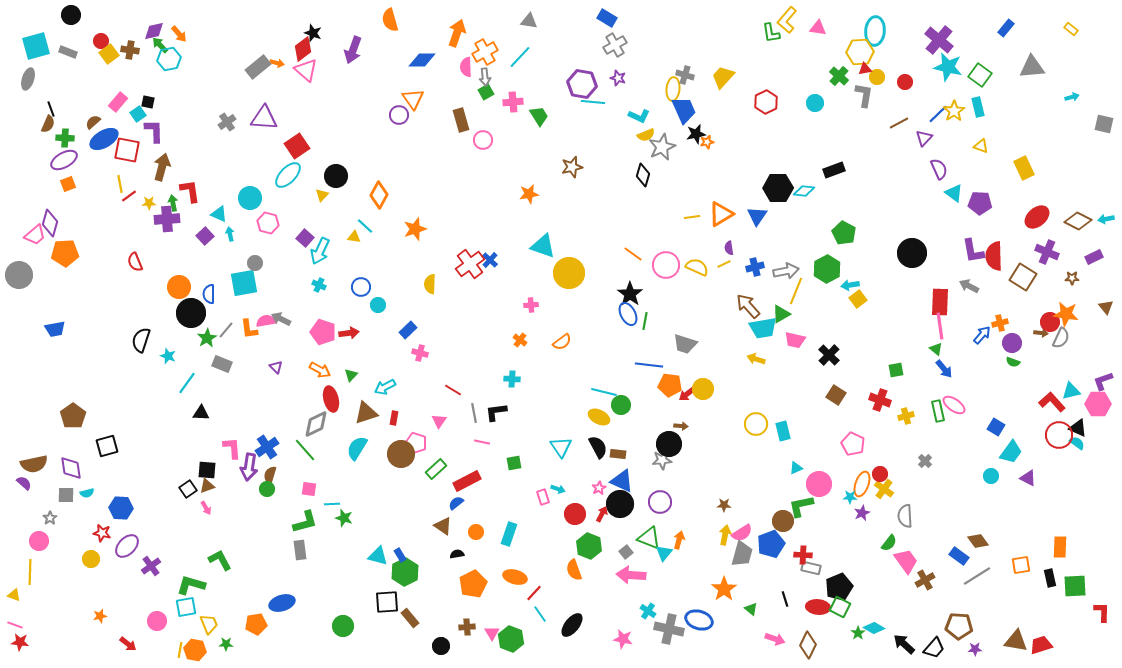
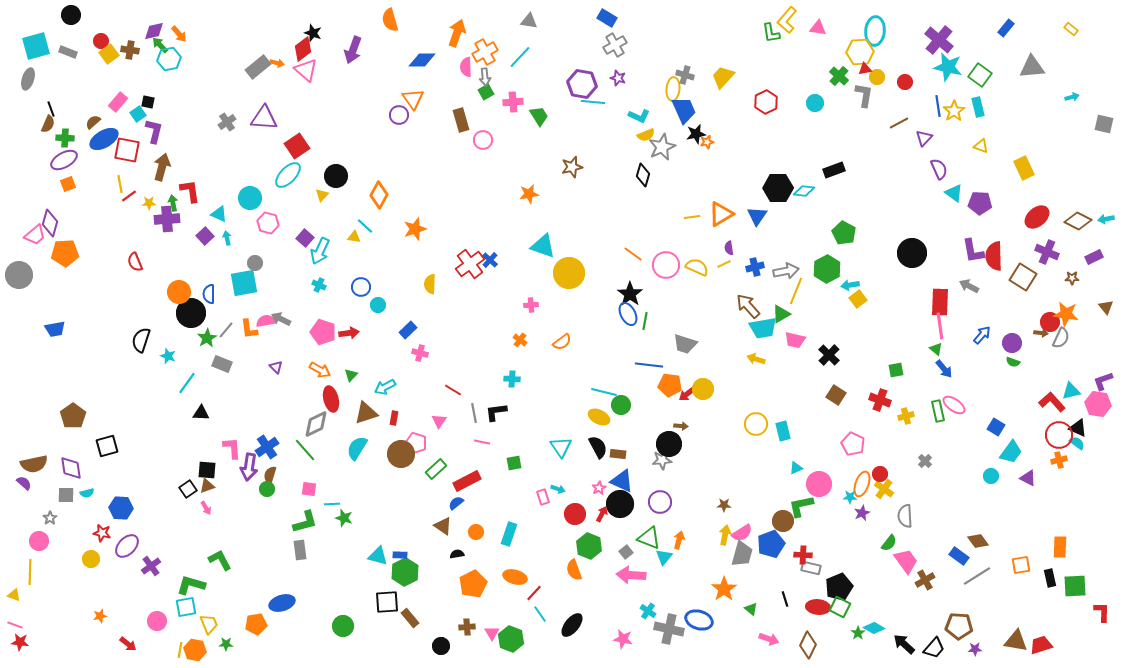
blue line at (938, 114): moved 8 px up; rotated 55 degrees counterclockwise
purple L-shape at (154, 131): rotated 15 degrees clockwise
cyan arrow at (230, 234): moved 3 px left, 4 px down
orange circle at (179, 287): moved 5 px down
orange cross at (1000, 323): moved 59 px right, 137 px down
pink hexagon at (1098, 404): rotated 10 degrees clockwise
cyan triangle at (664, 553): moved 4 px down
blue rectangle at (400, 555): rotated 56 degrees counterclockwise
pink arrow at (775, 639): moved 6 px left
